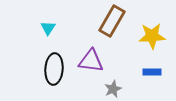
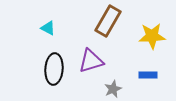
brown rectangle: moved 4 px left
cyan triangle: rotated 35 degrees counterclockwise
purple triangle: rotated 24 degrees counterclockwise
blue rectangle: moved 4 px left, 3 px down
